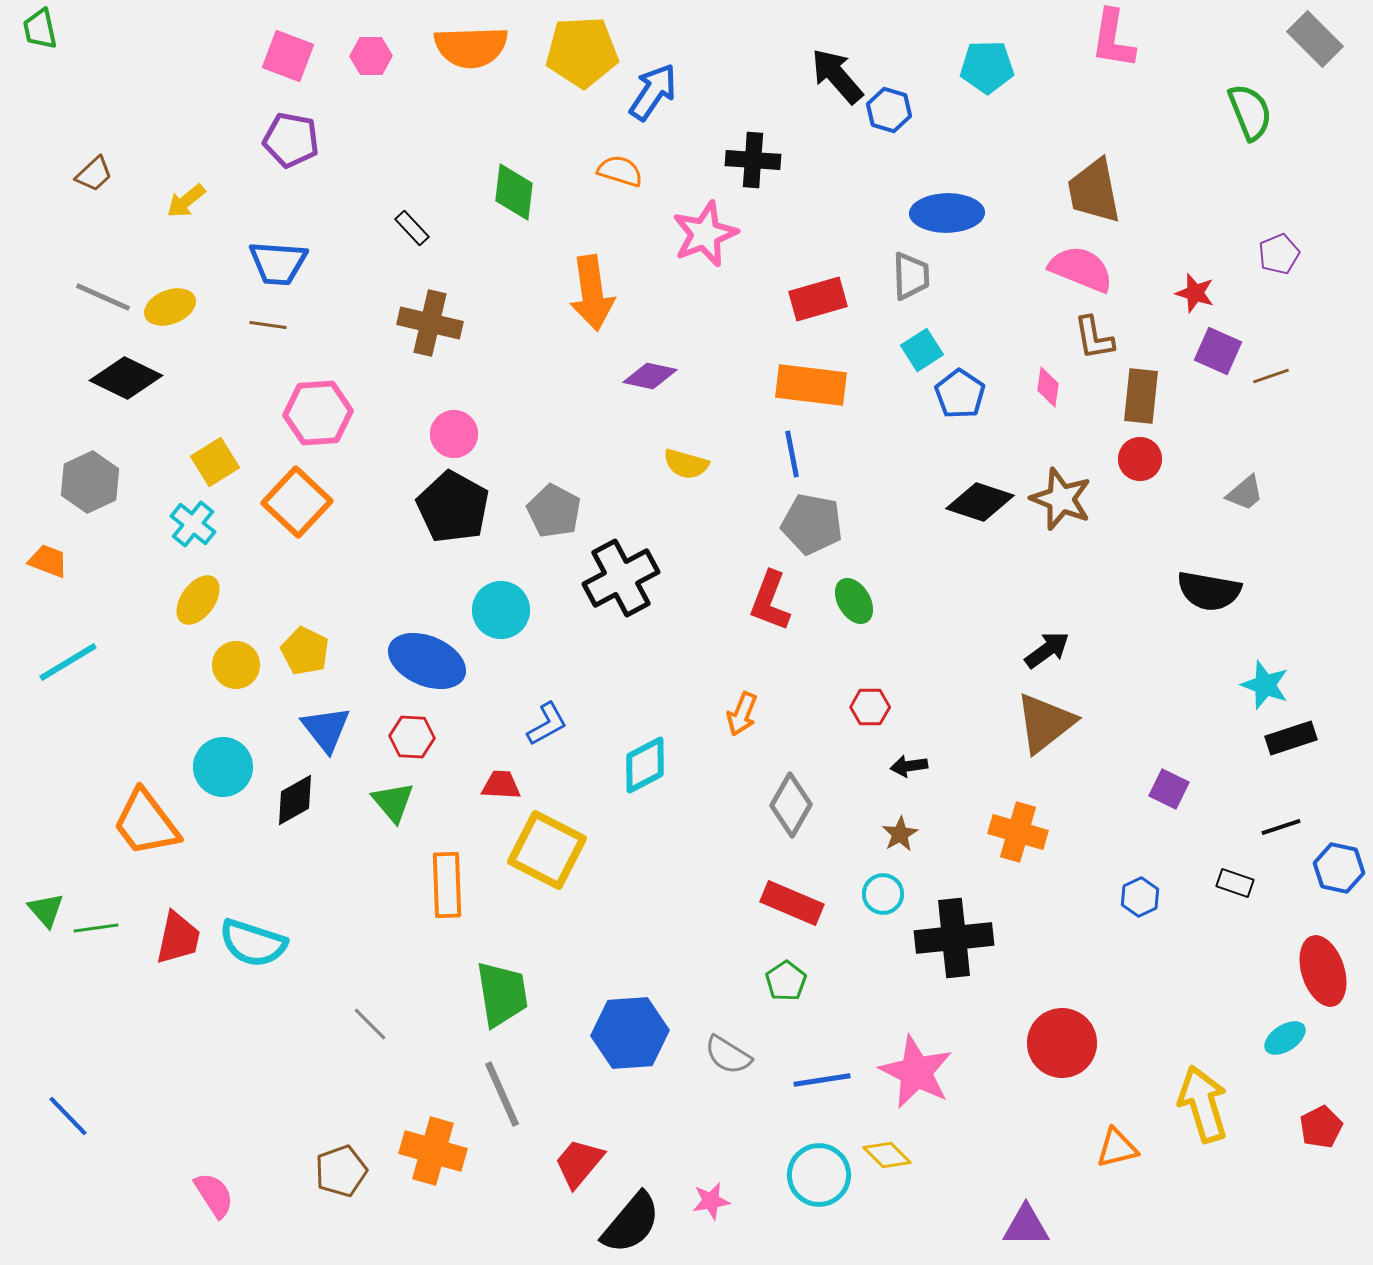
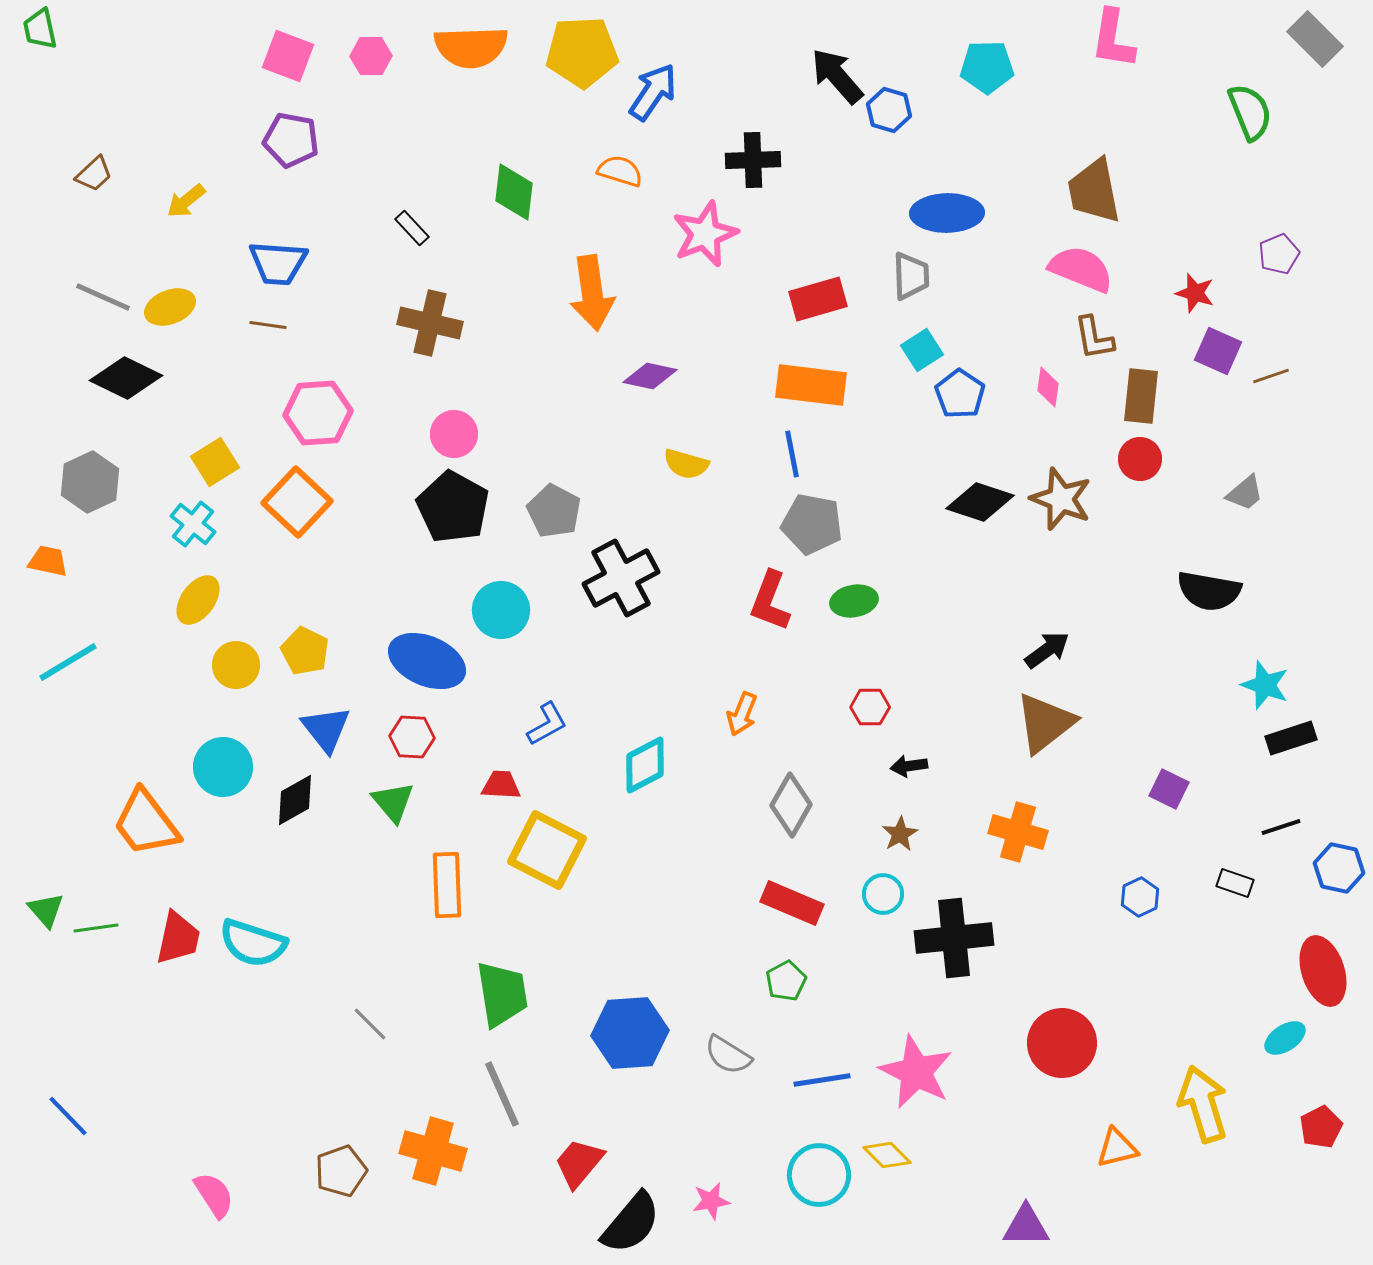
black cross at (753, 160): rotated 6 degrees counterclockwise
orange trapezoid at (48, 561): rotated 9 degrees counterclockwise
green ellipse at (854, 601): rotated 69 degrees counterclockwise
green pentagon at (786, 981): rotated 6 degrees clockwise
